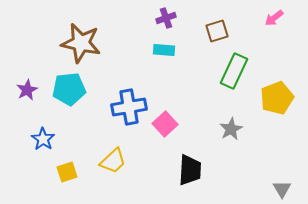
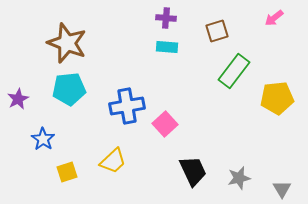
purple cross: rotated 24 degrees clockwise
brown star: moved 14 px left; rotated 9 degrees clockwise
cyan rectangle: moved 3 px right, 3 px up
green rectangle: rotated 12 degrees clockwise
purple star: moved 9 px left, 9 px down
yellow pentagon: rotated 16 degrees clockwise
blue cross: moved 2 px left, 1 px up
gray star: moved 8 px right, 49 px down; rotated 15 degrees clockwise
black trapezoid: moved 3 px right, 1 px down; rotated 28 degrees counterclockwise
